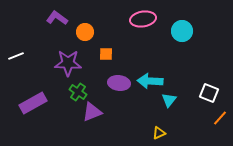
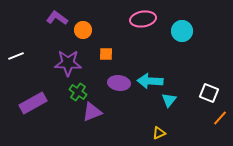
orange circle: moved 2 px left, 2 px up
